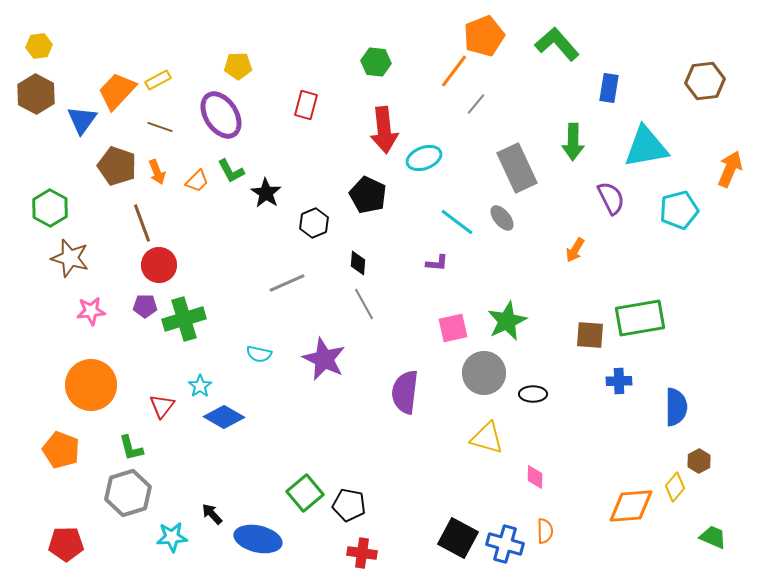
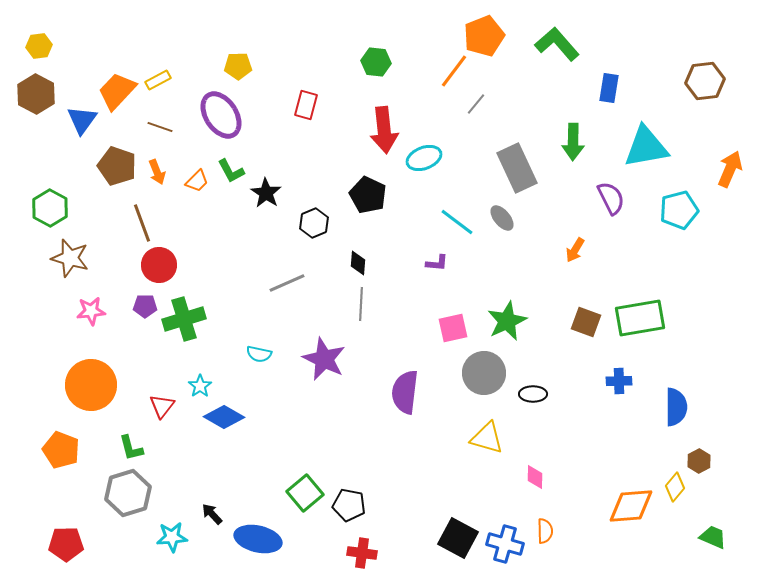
gray line at (364, 304): moved 3 px left; rotated 32 degrees clockwise
brown square at (590, 335): moved 4 px left, 13 px up; rotated 16 degrees clockwise
